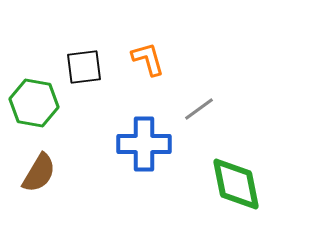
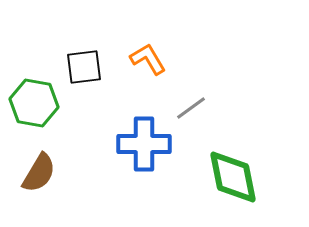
orange L-shape: rotated 15 degrees counterclockwise
gray line: moved 8 px left, 1 px up
green diamond: moved 3 px left, 7 px up
